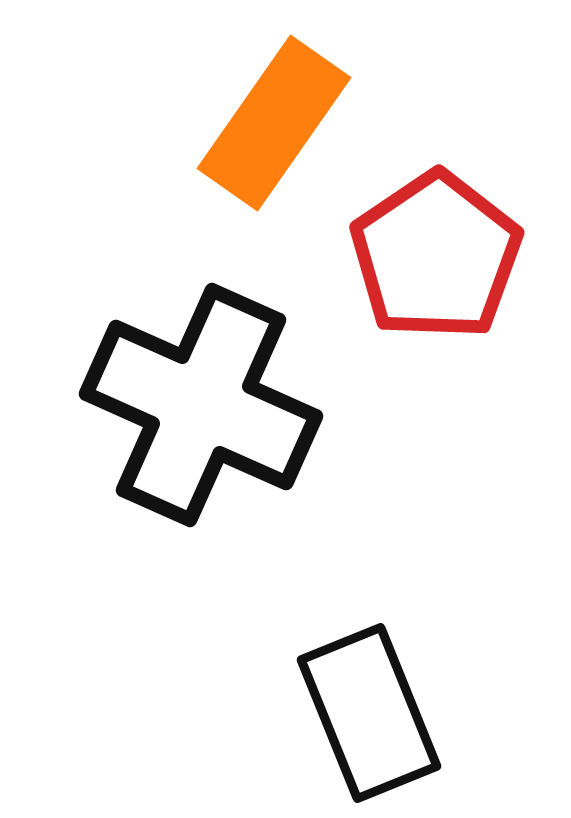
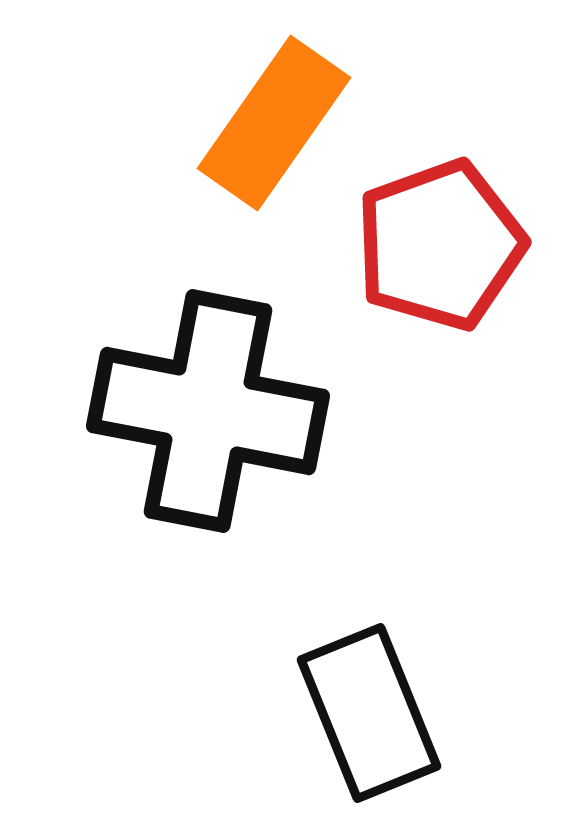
red pentagon: moved 4 px right, 11 px up; rotated 14 degrees clockwise
black cross: moved 7 px right, 6 px down; rotated 13 degrees counterclockwise
